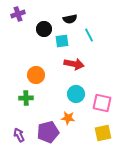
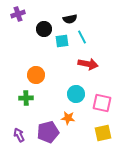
cyan line: moved 7 px left, 2 px down
red arrow: moved 14 px right
